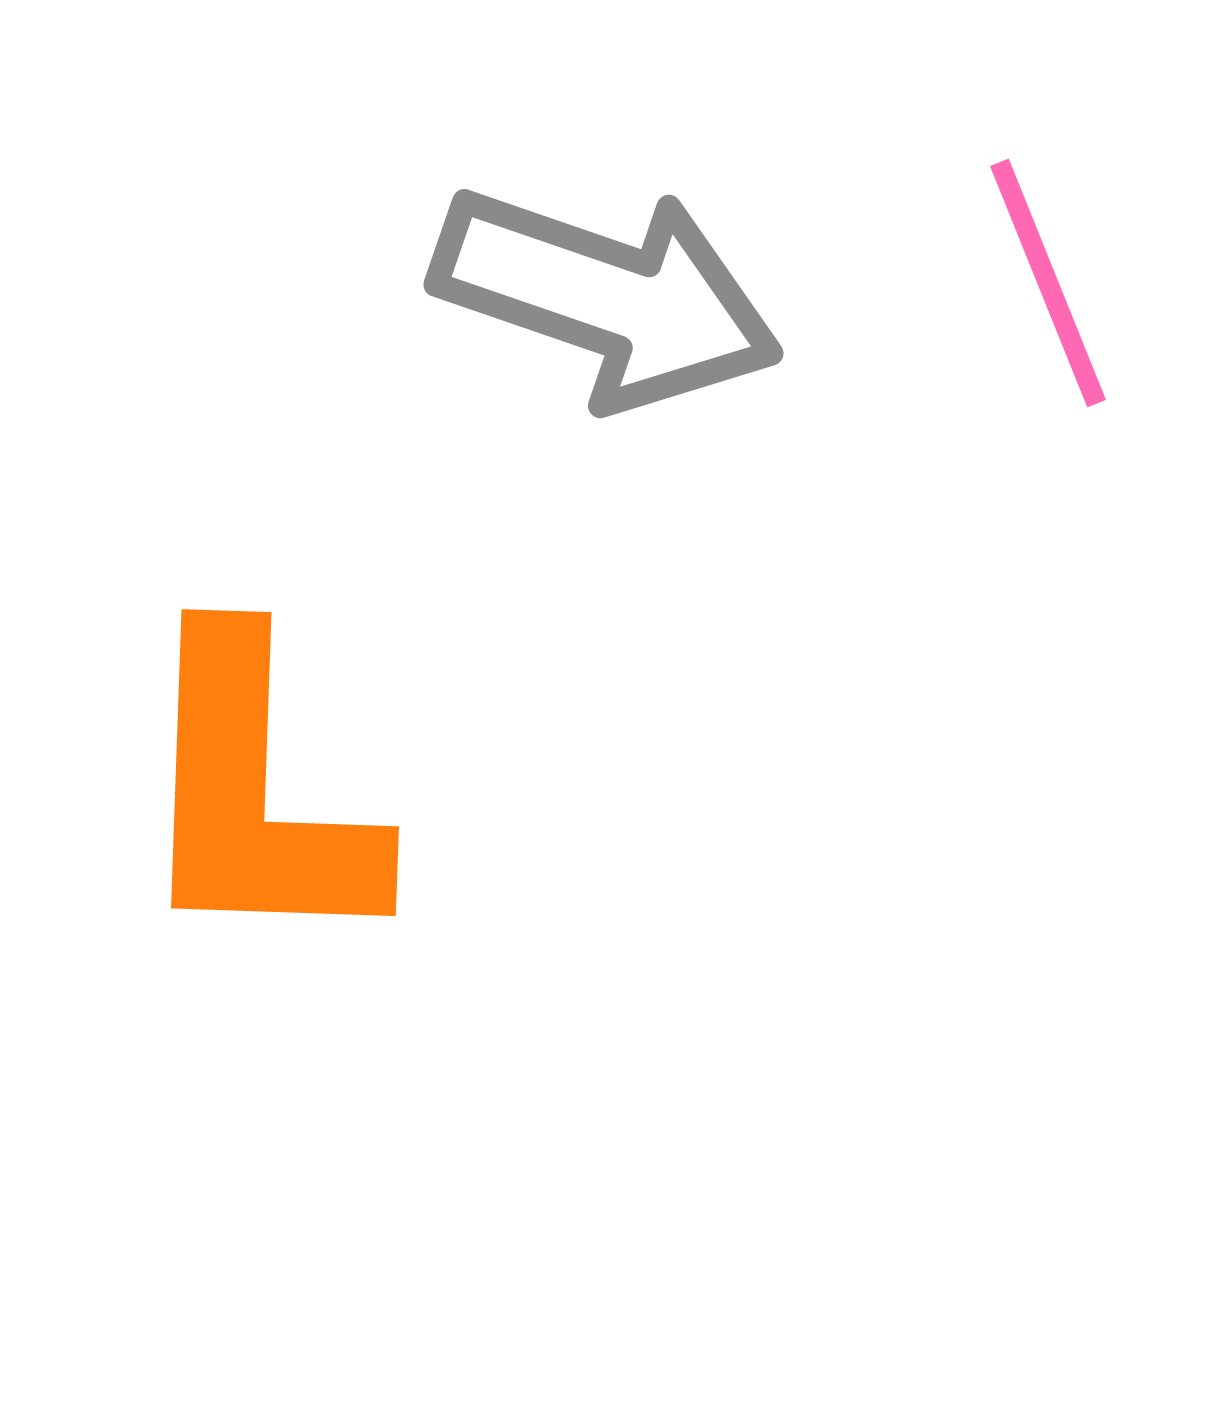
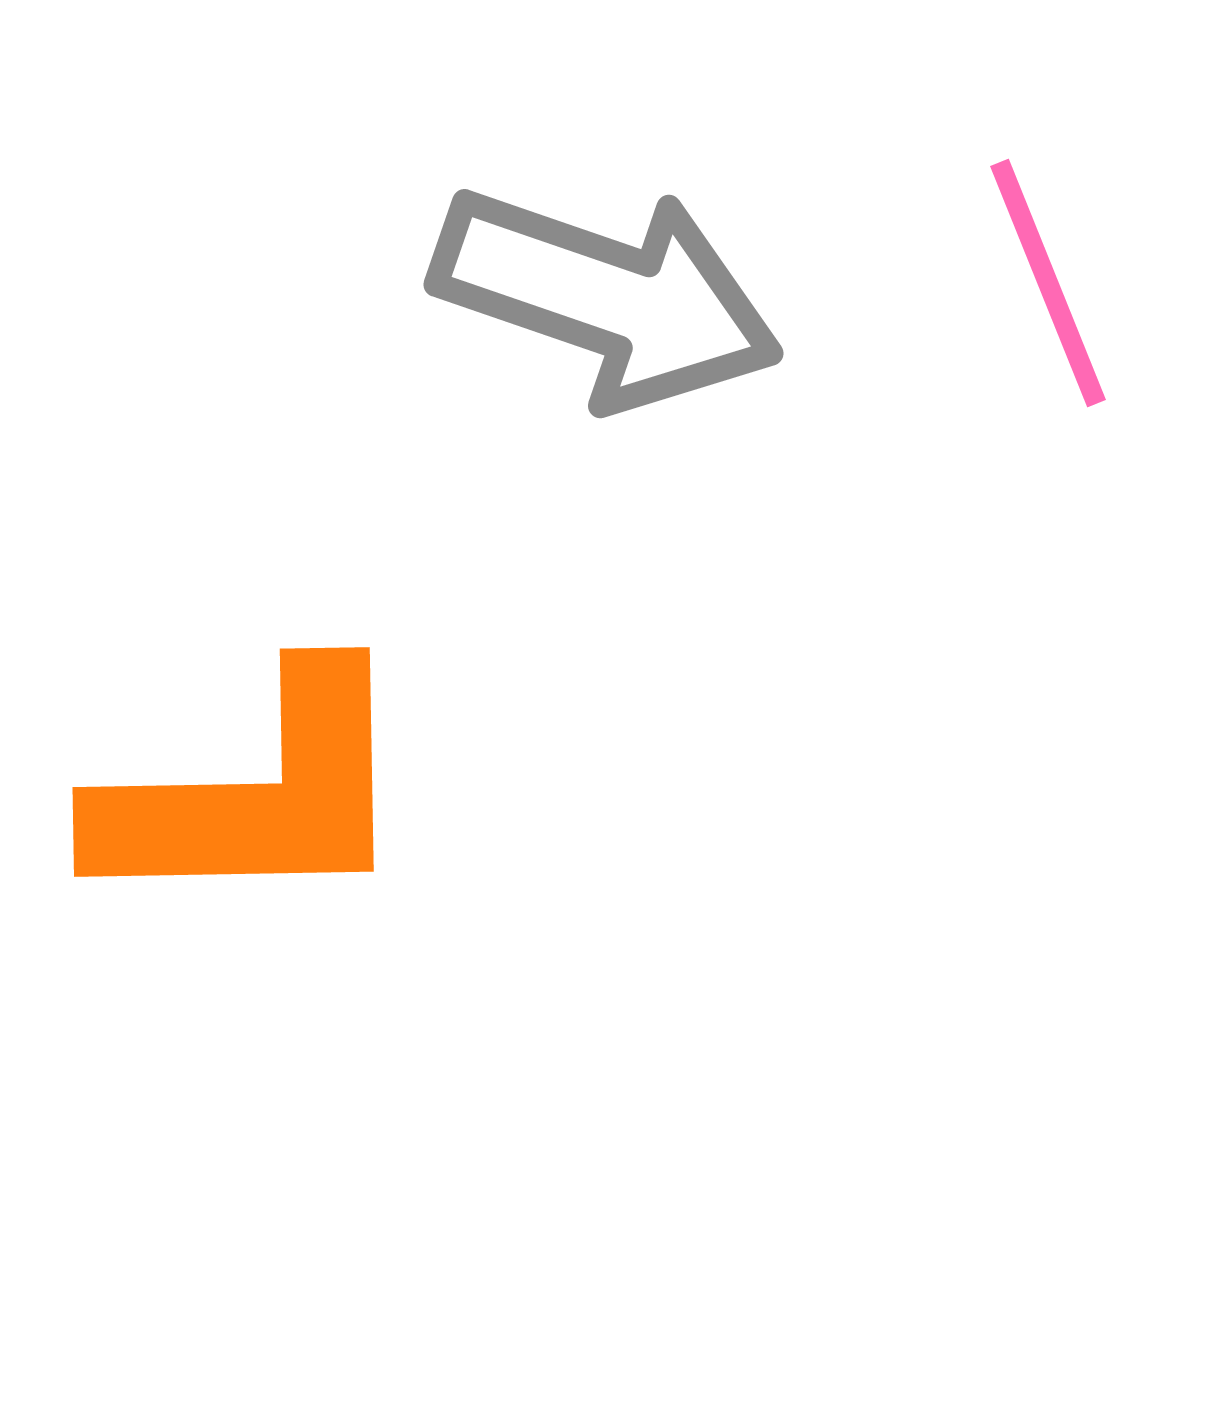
orange L-shape: rotated 93 degrees counterclockwise
